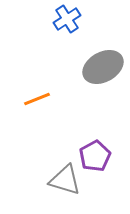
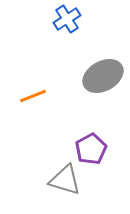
gray ellipse: moved 9 px down
orange line: moved 4 px left, 3 px up
purple pentagon: moved 4 px left, 7 px up
